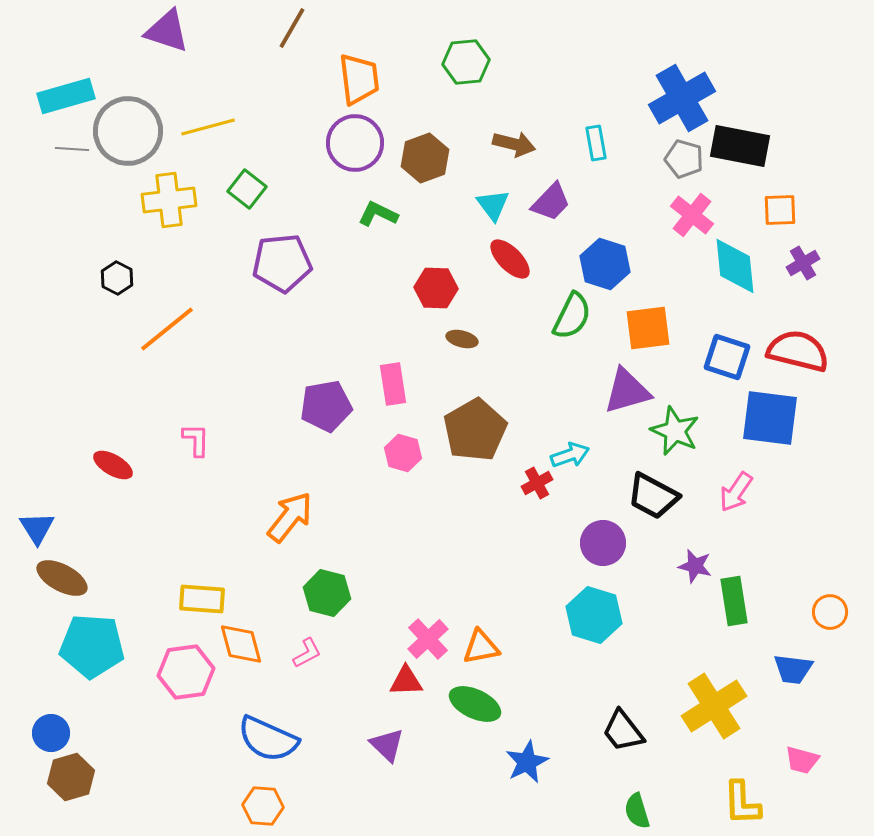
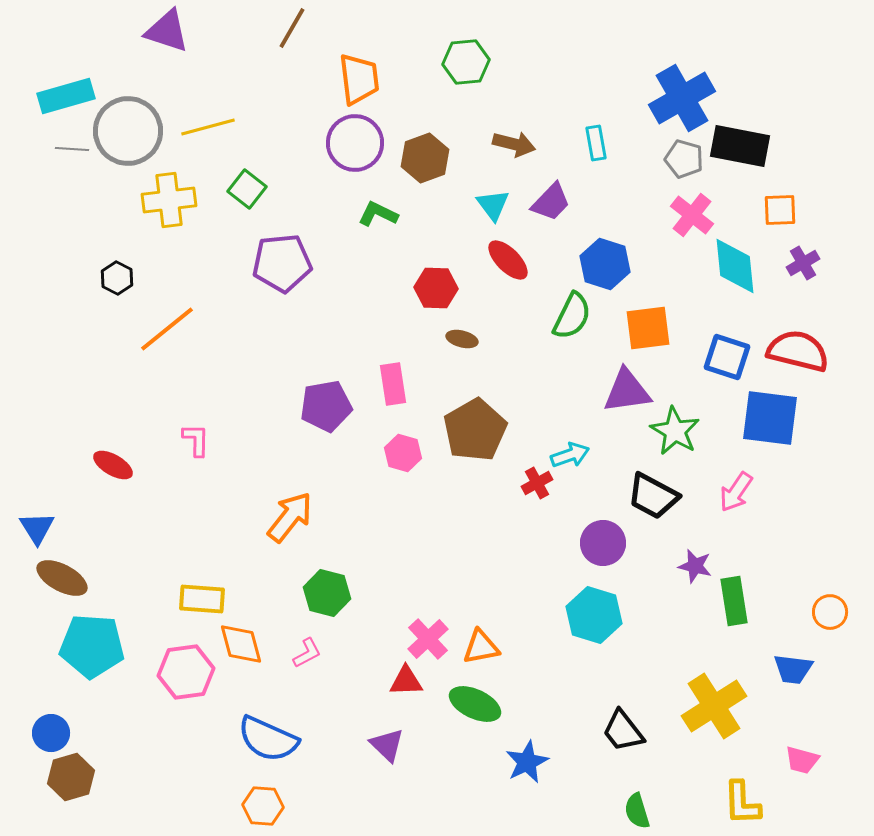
red ellipse at (510, 259): moved 2 px left, 1 px down
purple triangle at (627, 391): rotated 8 degrees clockwise
green star at (675, 431): rotated 6 degrees clockwise
